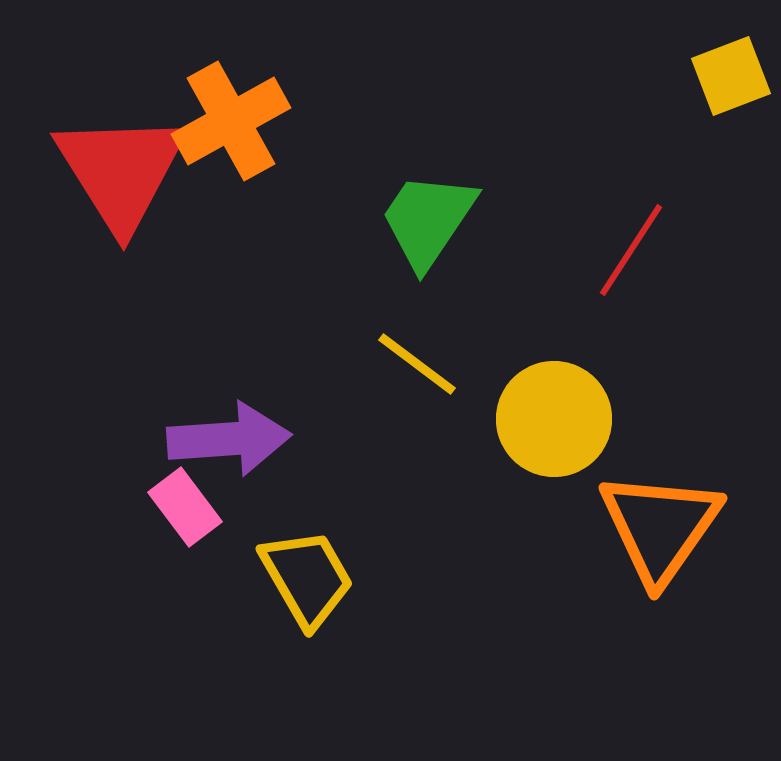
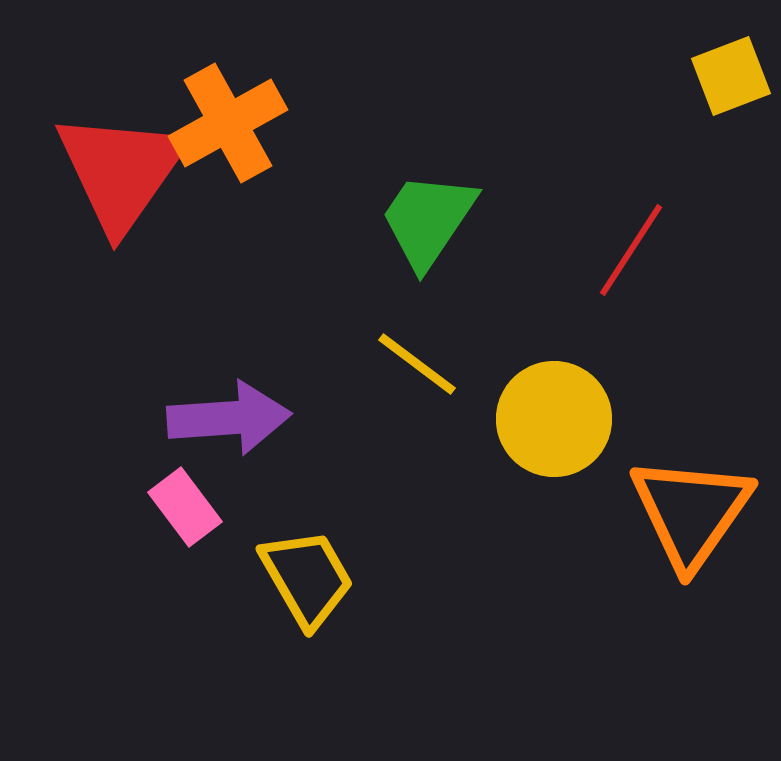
orange cross: moved 3 px left, 2 px down
red triangle: rotated 7 degrees clockwise
purple arrow: moved 21 px up
orange triangle: moved 31 px right, 15 px up
